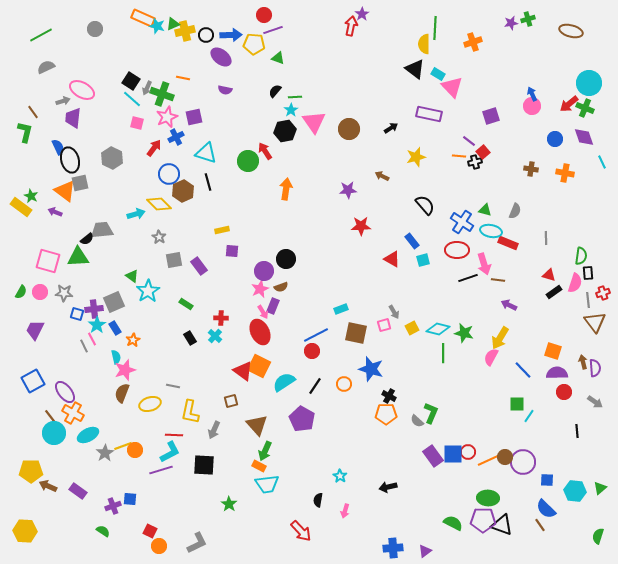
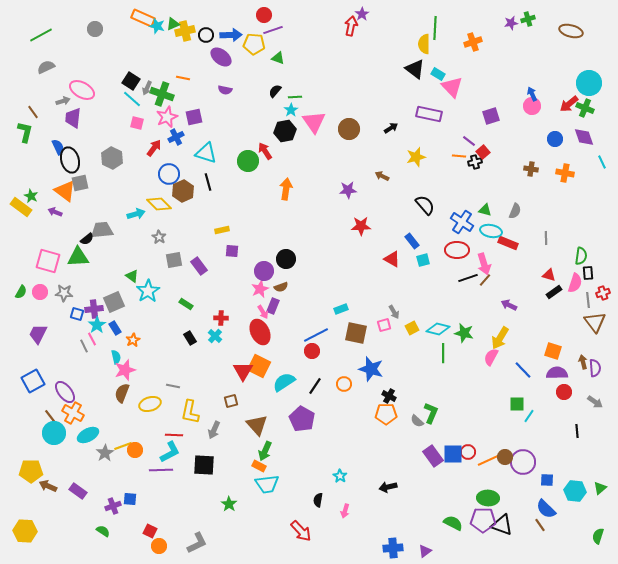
brown line at (498, 280): moved 13 px left; rotated 56 degrees counterclockwise
purple trapezoid at (35, 330): moved 3 px right, 4 px down
red triangle at (243, 371): rotated 25 degrees clockwise
purple line at (161, 470): rotated 15 degrees clockwise
